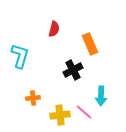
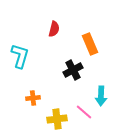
yellow cross: moved 3 px left, 4 px down
